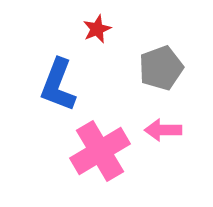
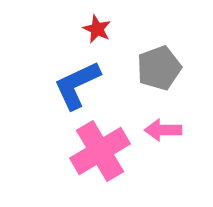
red star: rotated 24 degrees counterclockwise
gray pentagon: moved 2 px left
blue L-shape: moved 19 px right; rotated 44 degrees clockwise
